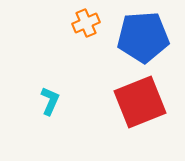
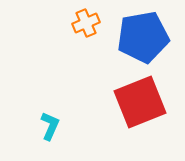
blue pentagon: rotated 6 degrees counterclockwise
cyan L-shape: moved 25 px down
